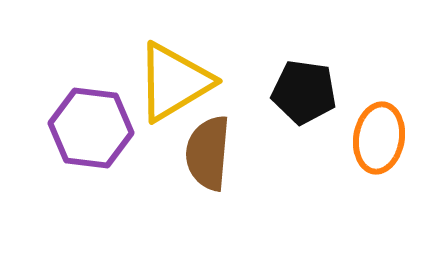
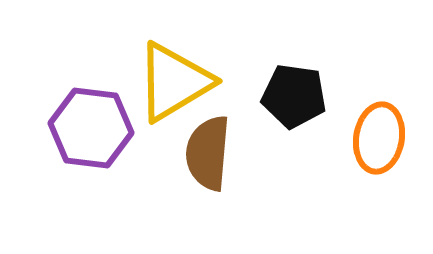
black pentagon: moved 10 px left, 4 px down
